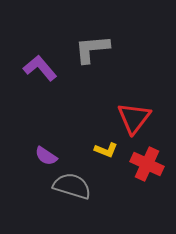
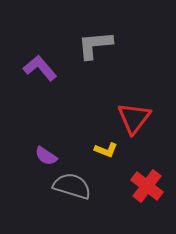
gray L-shape: moved 3 px right, 4 px up
red cross: moved 22 px down; rotated 12 degrees clockwise
